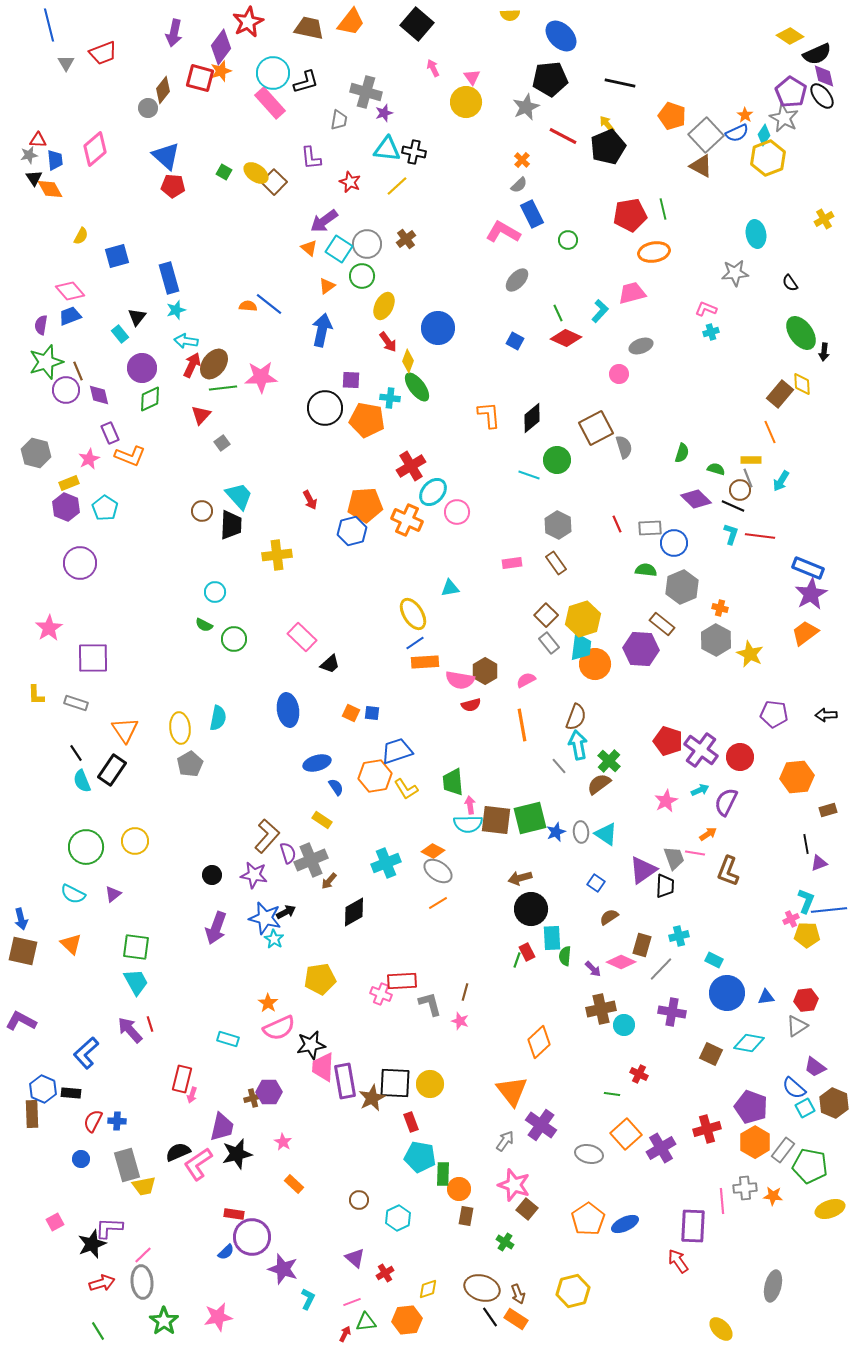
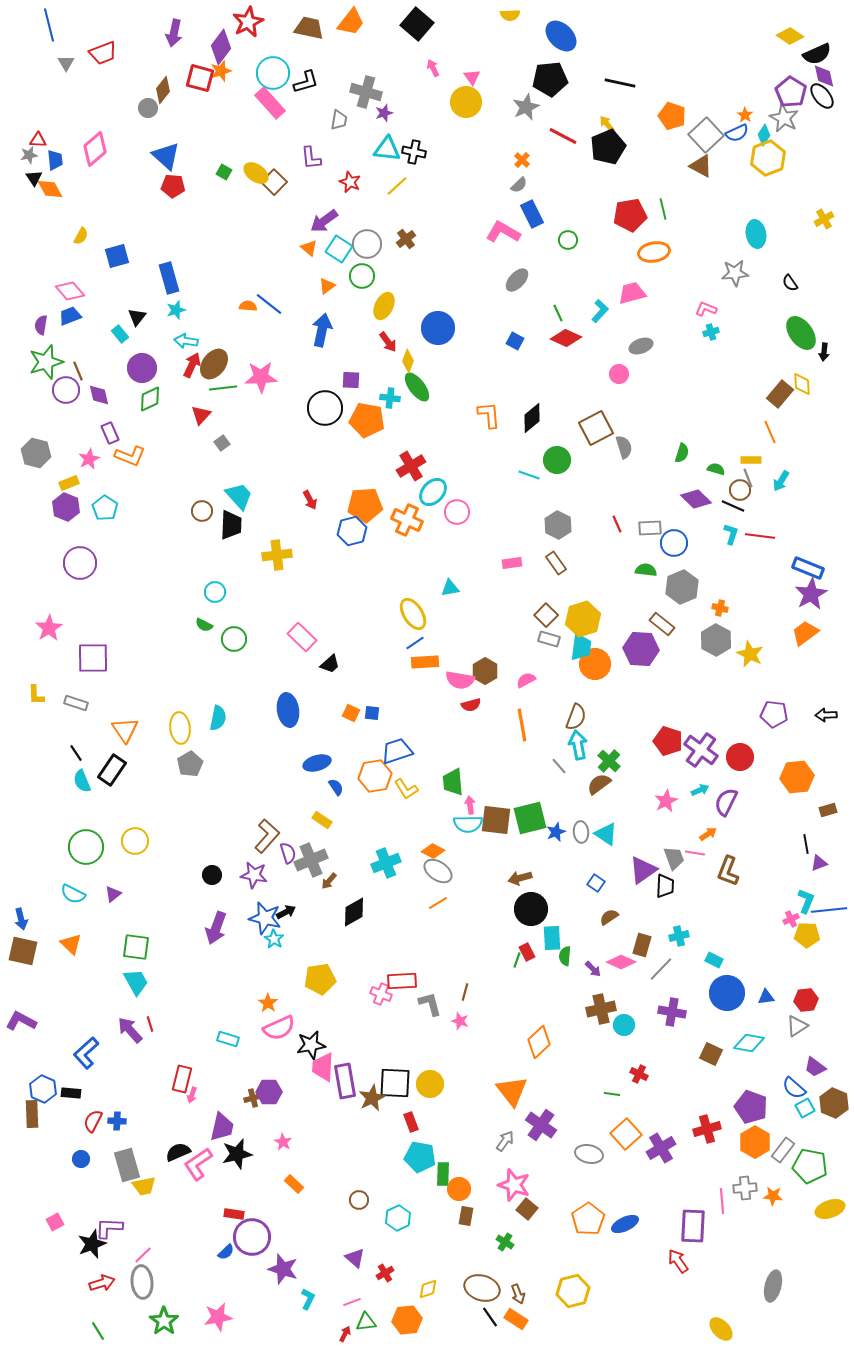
gray rectangle at (549, 643): moved 4 px up; rotated 35 degrees counterclockwise
